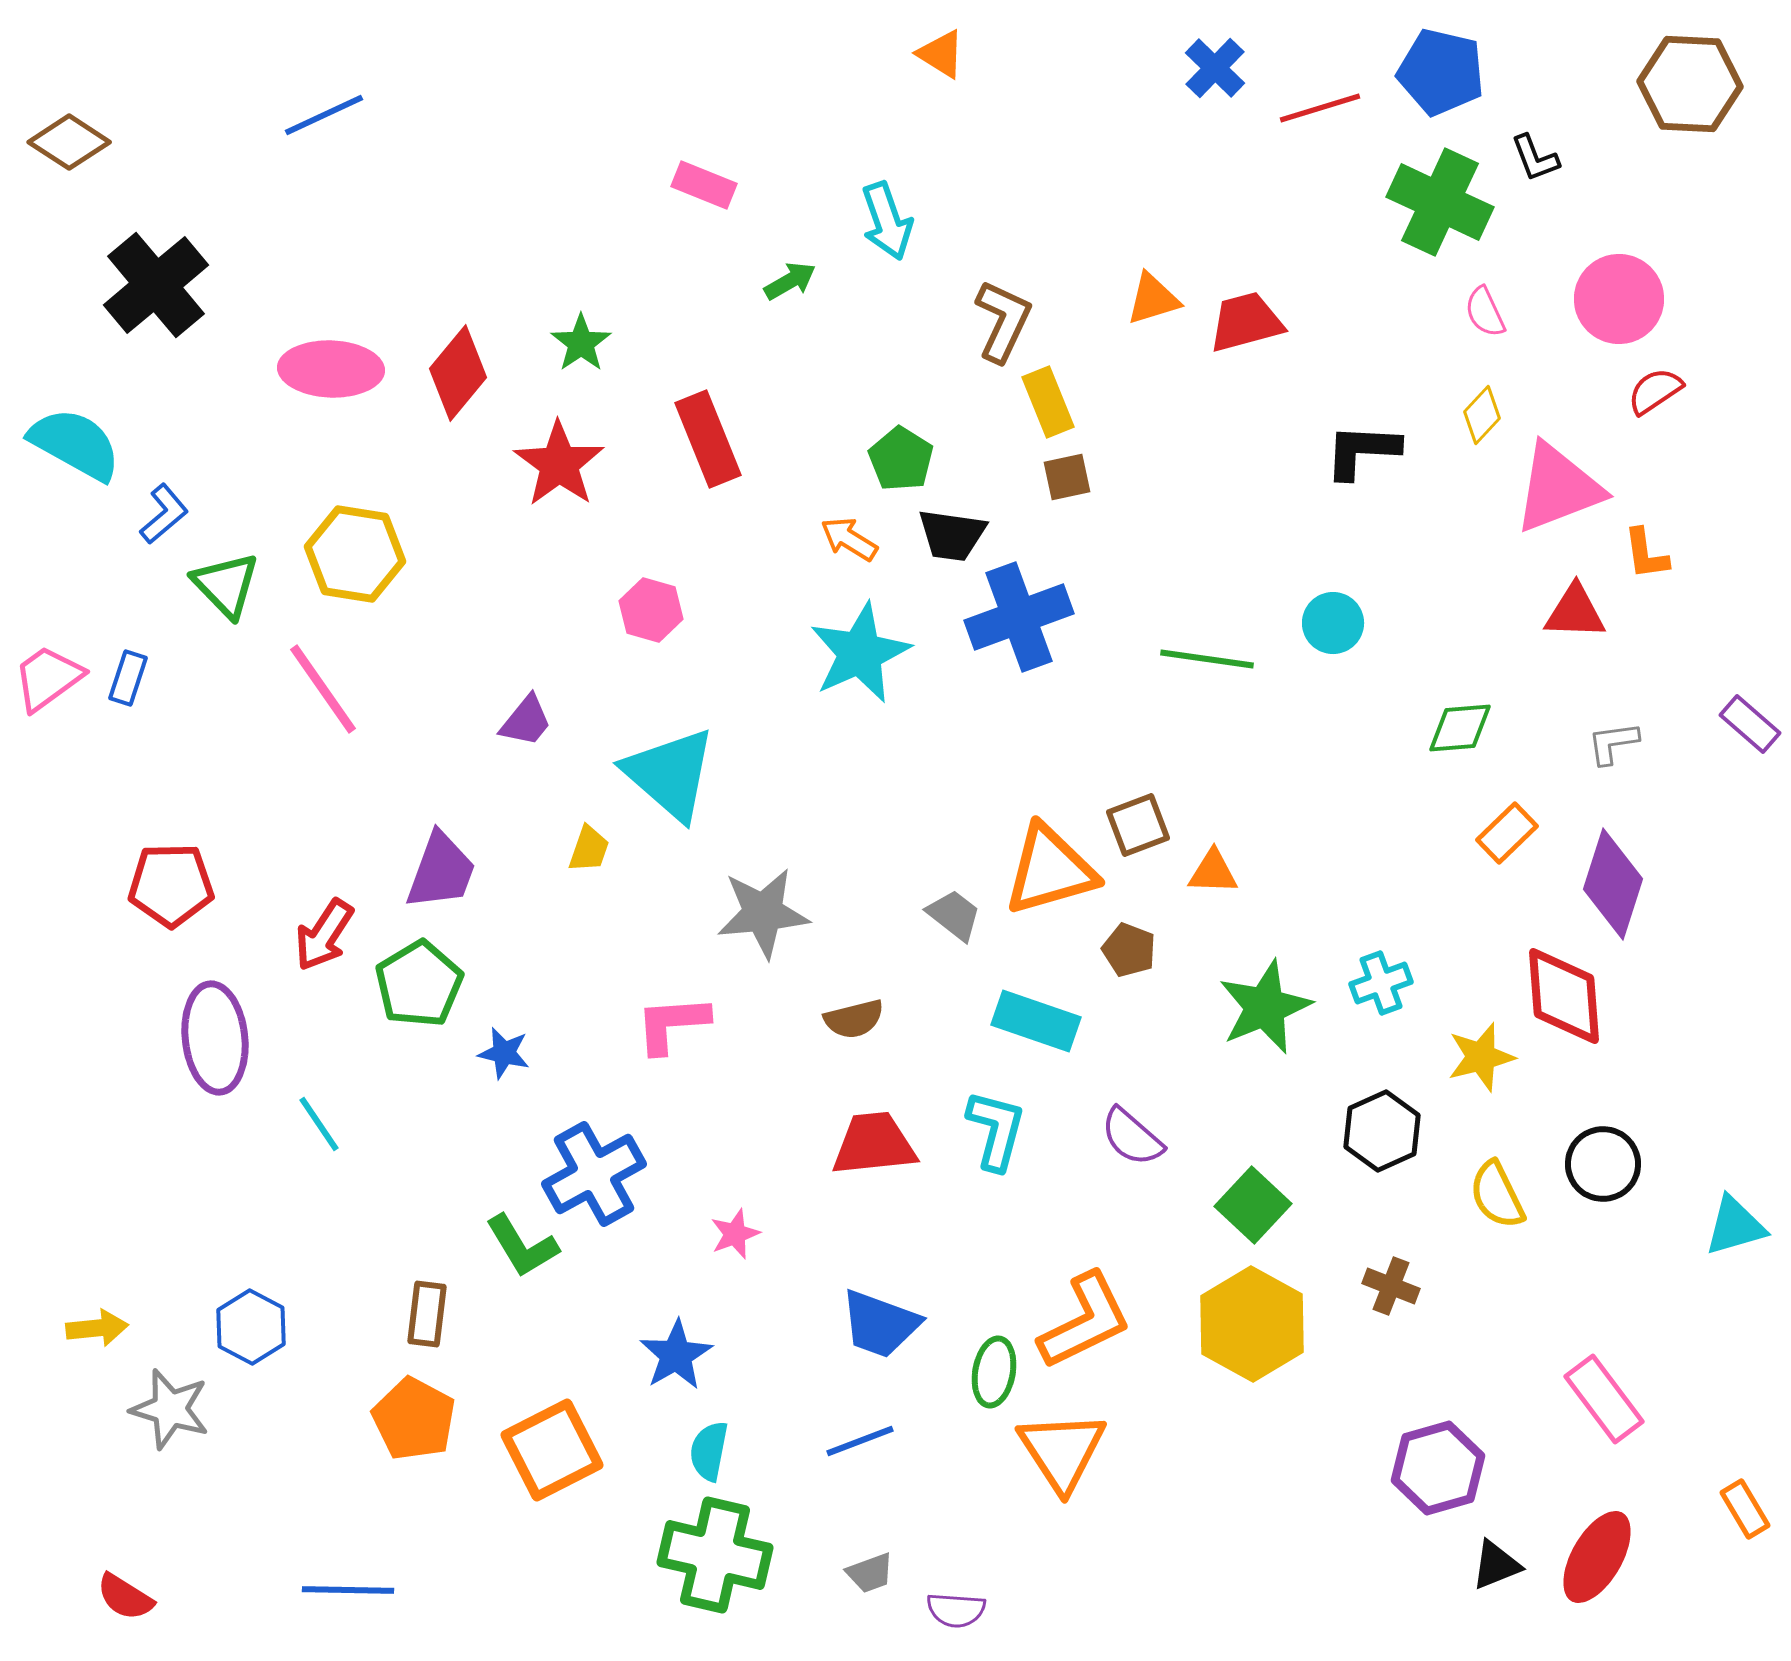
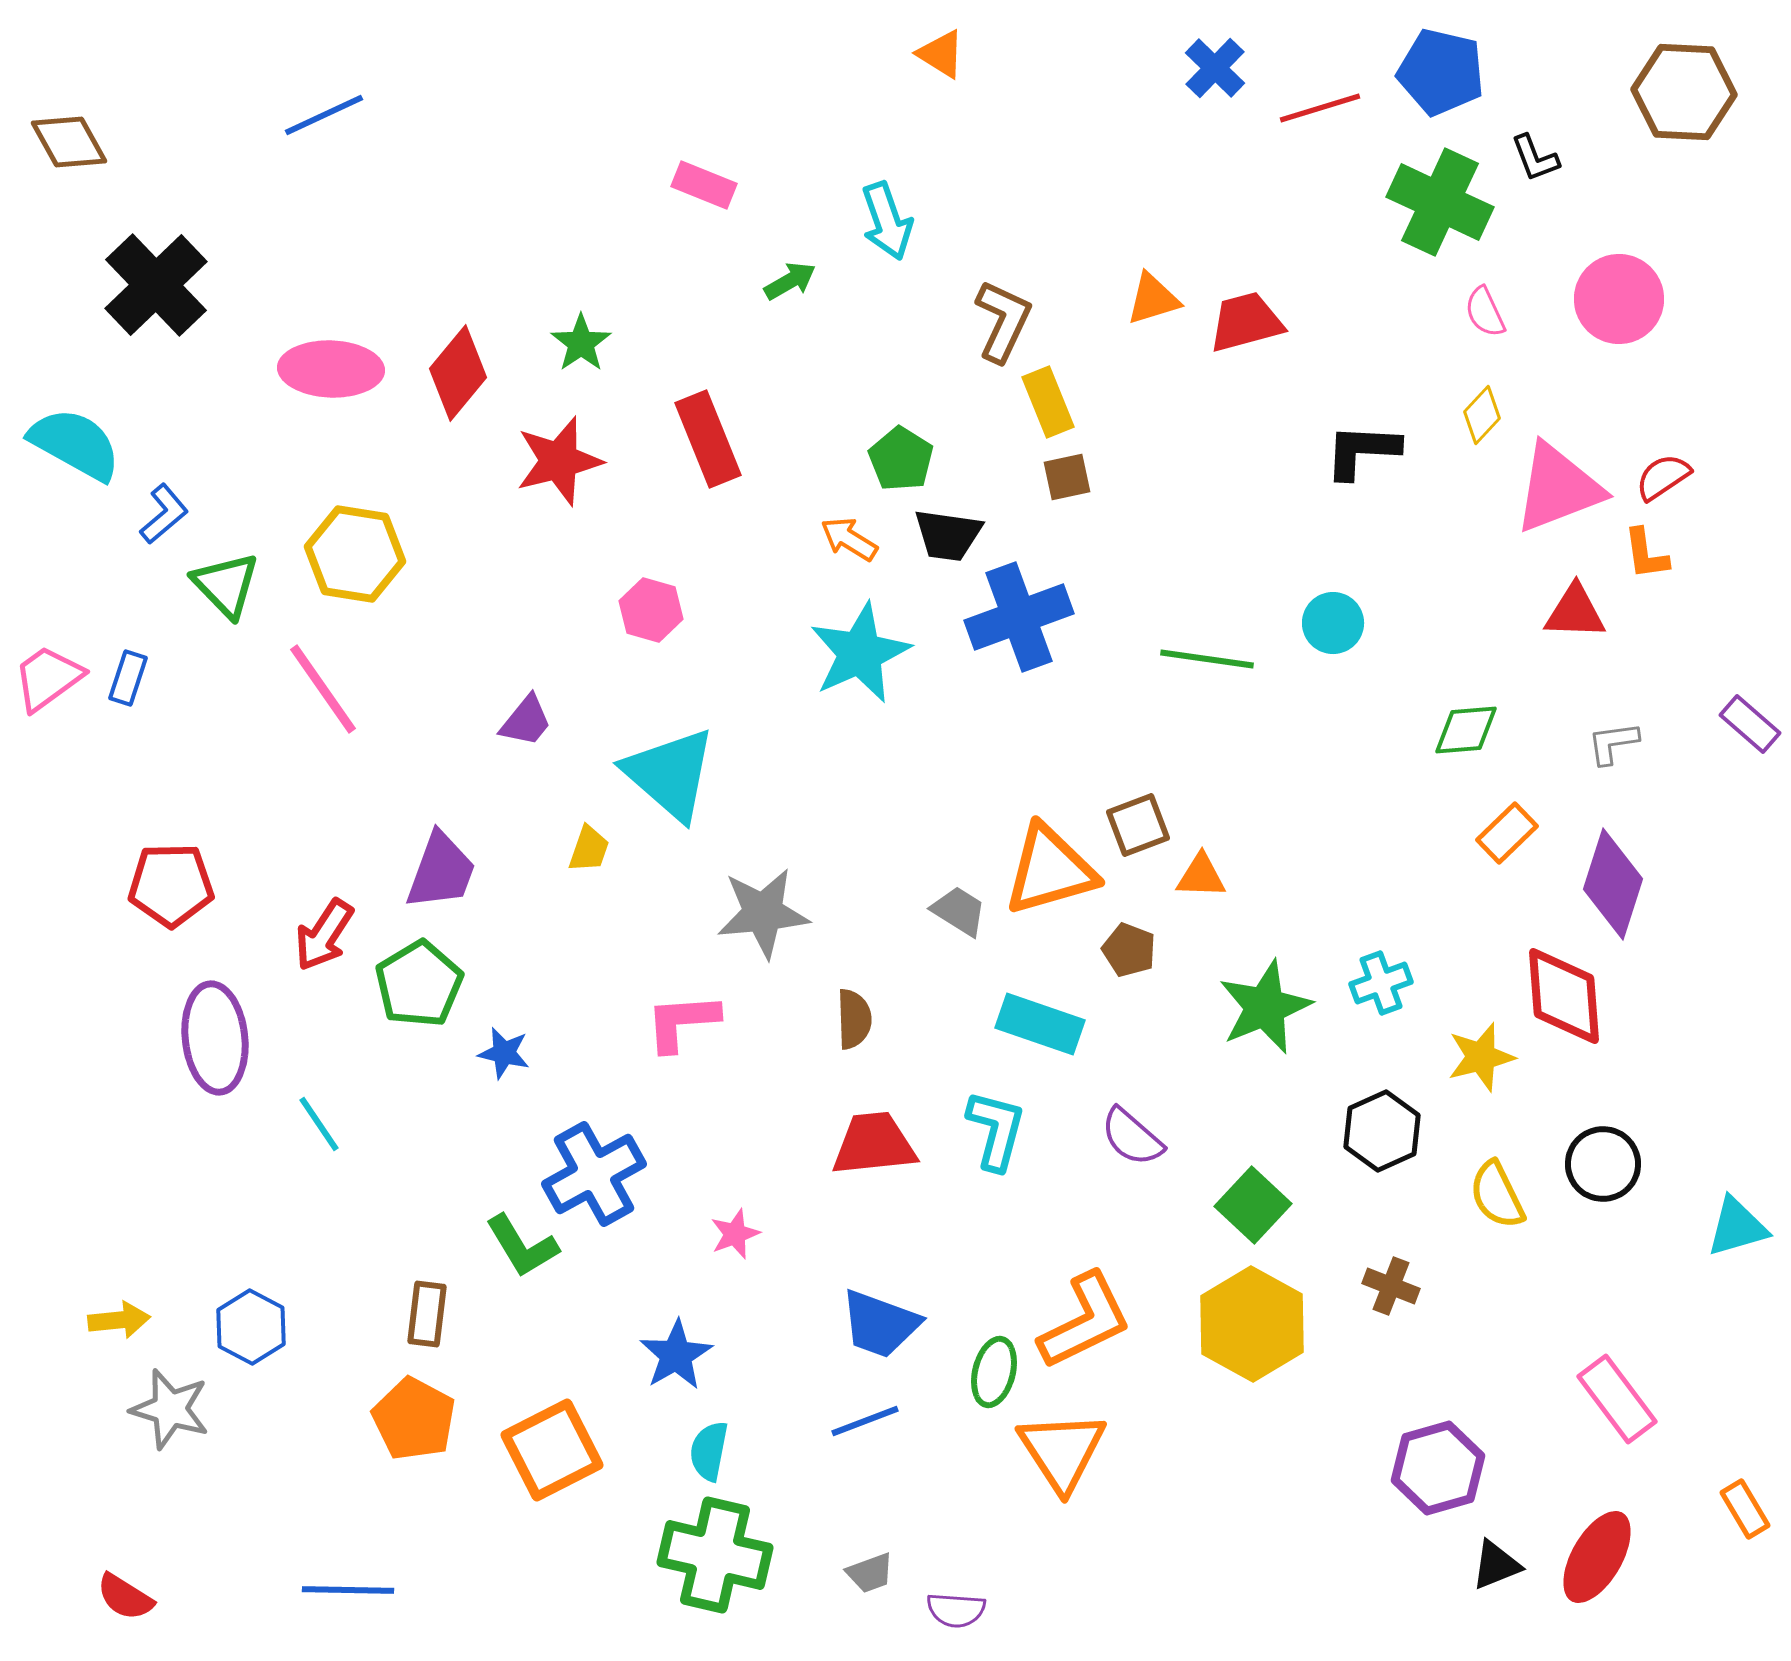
brown hexagon at (1690, 84): moved 6 px left, 8 px down
brown diamond at (69, 142): rotated 28 degrees clockwise
black cross at (156, 285): rotated 4 degrees counterclockwise
red semicircle at (1655, 391): moved 8 px right, 86 px down
red star at (559, 464): moved 3 px up; rotated 22 degrees clockwise
black trapezoid at (952, 535): moved 4 px left
green diamond at (1460, 728): moved 6 px right, 2 px down
orange triangle at (1213, 872): moved 12 px left, 4 px down
gray trapezoid at (954, 915): moved 5 px right, 4 px up; rotated 6 degrees counterclockwise
brown semicircle at (854, 1019): rotated 78 degrees counterclockwise
cyan rectangle at (1036, 1021): moved 4 px right, 3 px down
pink L-shape at (672, 1024): moved 10 px right, 2 px up
cyan triangle at (1735, 1226): moved 2 px right, 1 px down
yellow arrow at (97, 1328): moved 22 px right, 8 px up
green ellipse at (994, 1372): rotated 4 degrees clockwise
pink rectangle at (1604, 1399): moved 13 px right
blue line at (860, 1441): moved 5 px right, 20 px up
